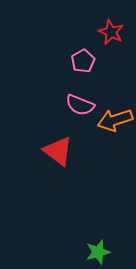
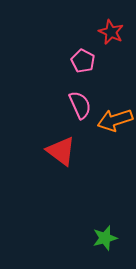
pink pentagon: rotated 15 degrees counterclockwise
pink semicircle: rotated 136 degrees counterclockwise
red triangle: moved 3 px right
green star: moved 7 px right, 14 px up
